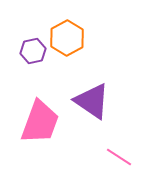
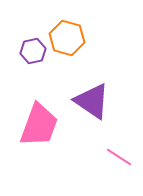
orange hexagon: rotated 16 degrees counterclockwise
pink trapezoid: moved 1 px left, 3 px down
